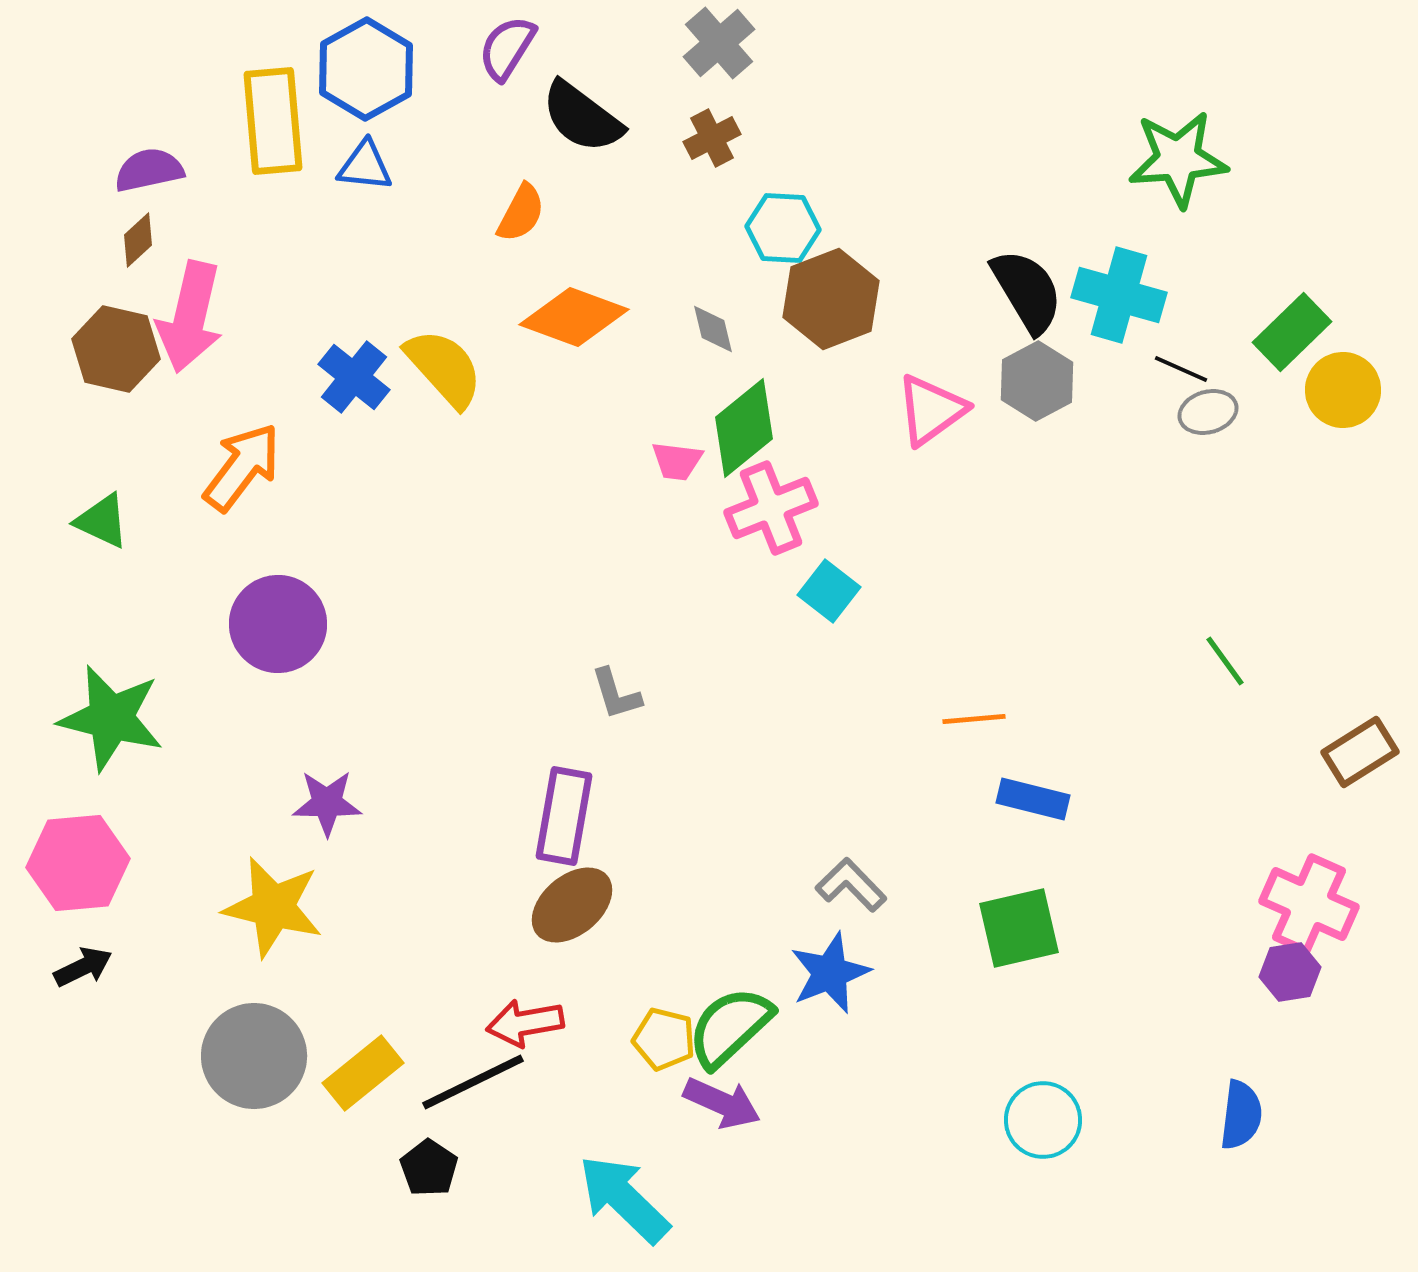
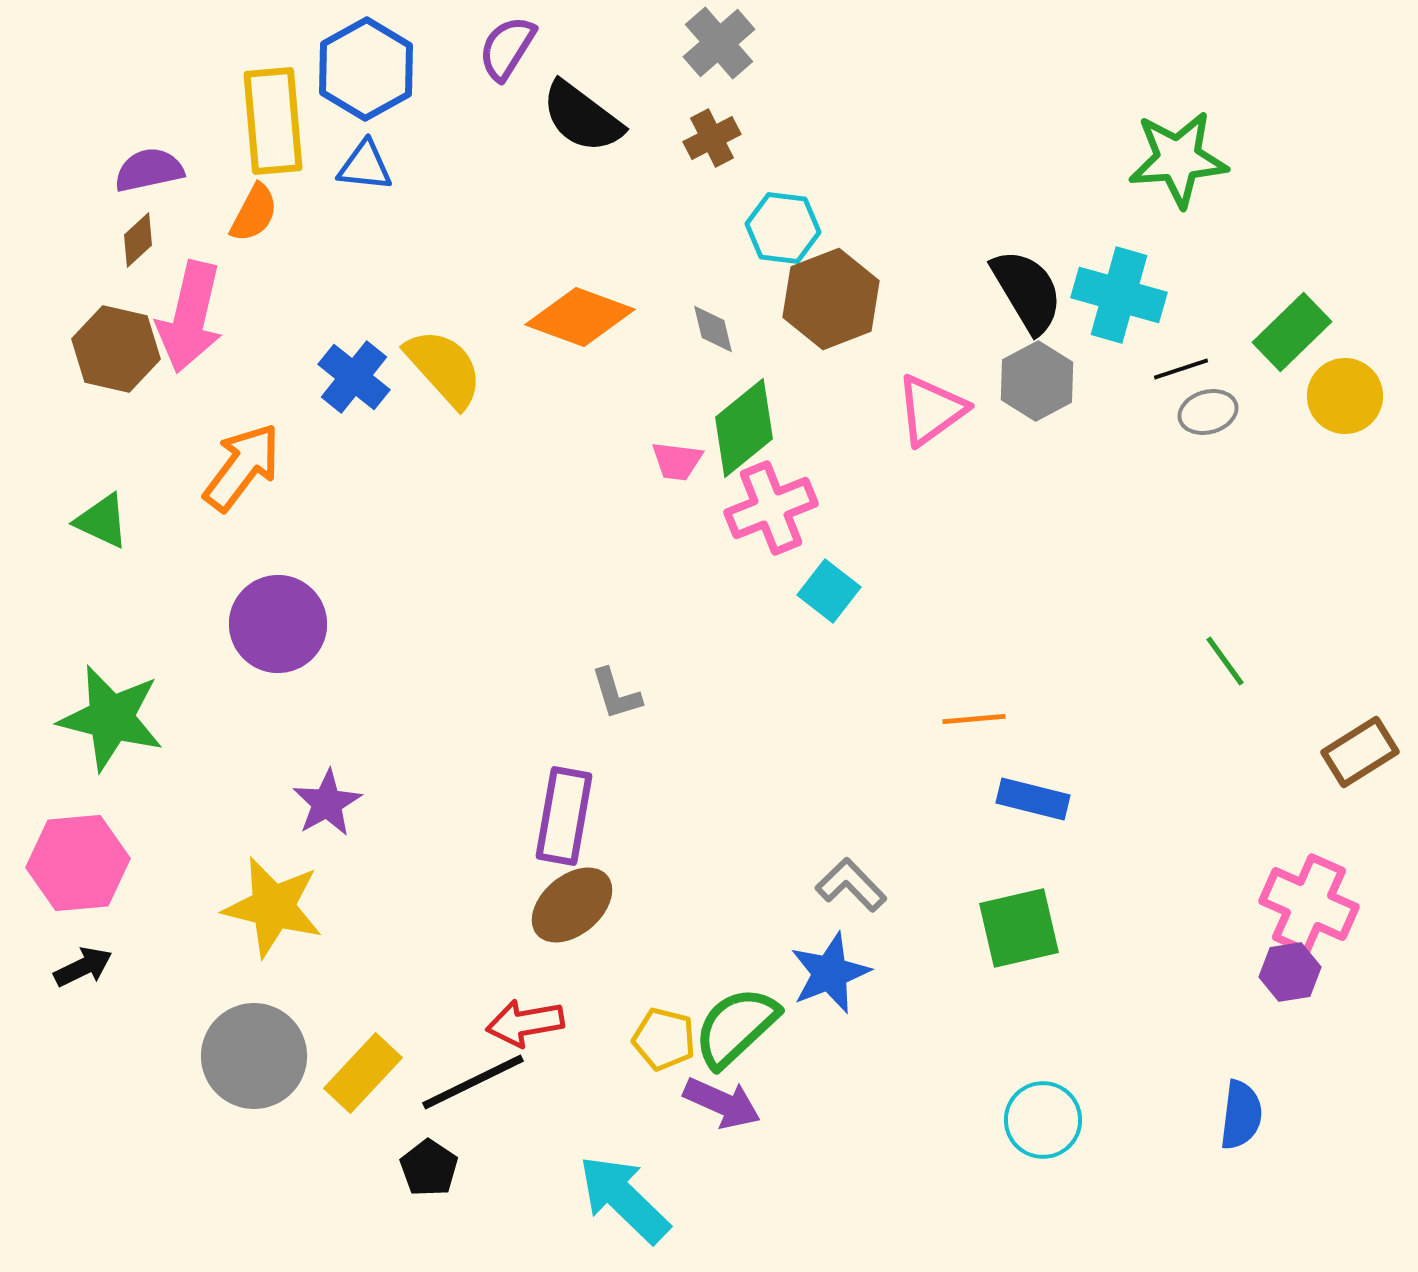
orange semicircle at (521, 213): moved 267 px left
cyan hexagon at (783, 228): rotated 4 degrees clockwise
orange diamond at (574, 317): moved 6 px right
black line at (1181, 369): rotated 42 degrees counterclockwise
yellow circle at (1343, 390): moved 2 px right, 6 px down
purple star at (327, 803): rotated 30 degrees counterclockwise
green semicircle at (730, 1027): moved 6 px right
yellow rectangle at (363, 1073): rotated 8 degrees counterclockwise
